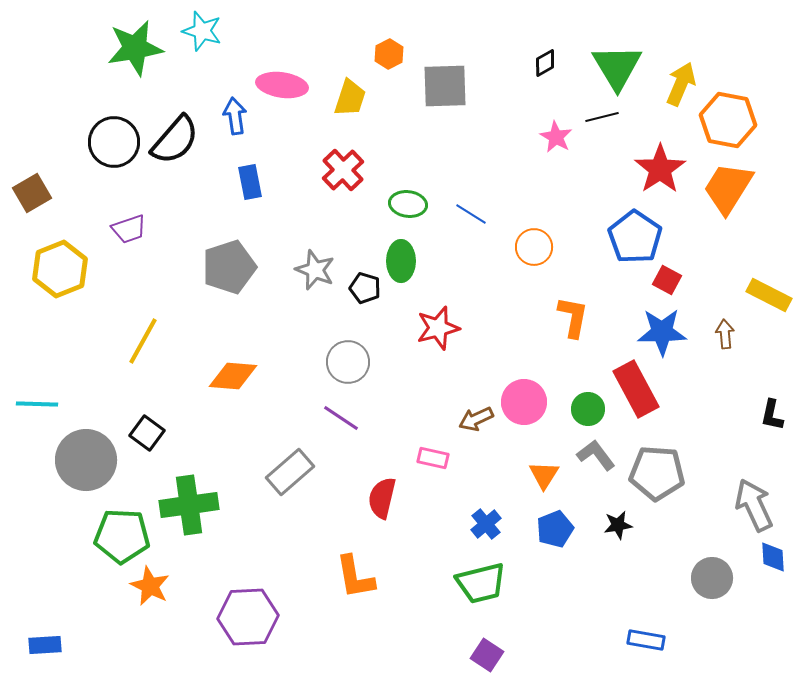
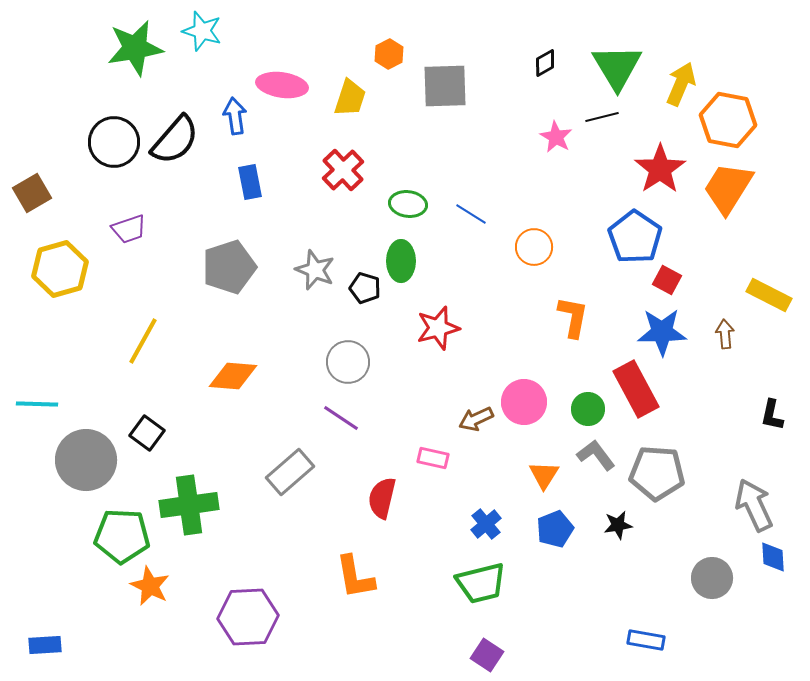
yellow hexagon at (60, 269): rotated 6 degrees clockwise
